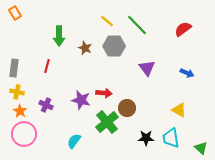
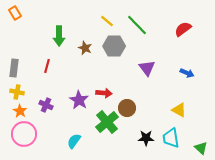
purple star: moved 2 px left; rotated 18 degrees clockwise
